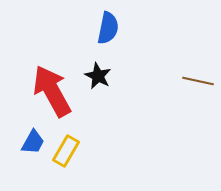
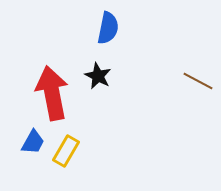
brown line: rotated 16 degrees clockwise
red arrow: moved 2 px down; rotated 18 degrees clockwise
